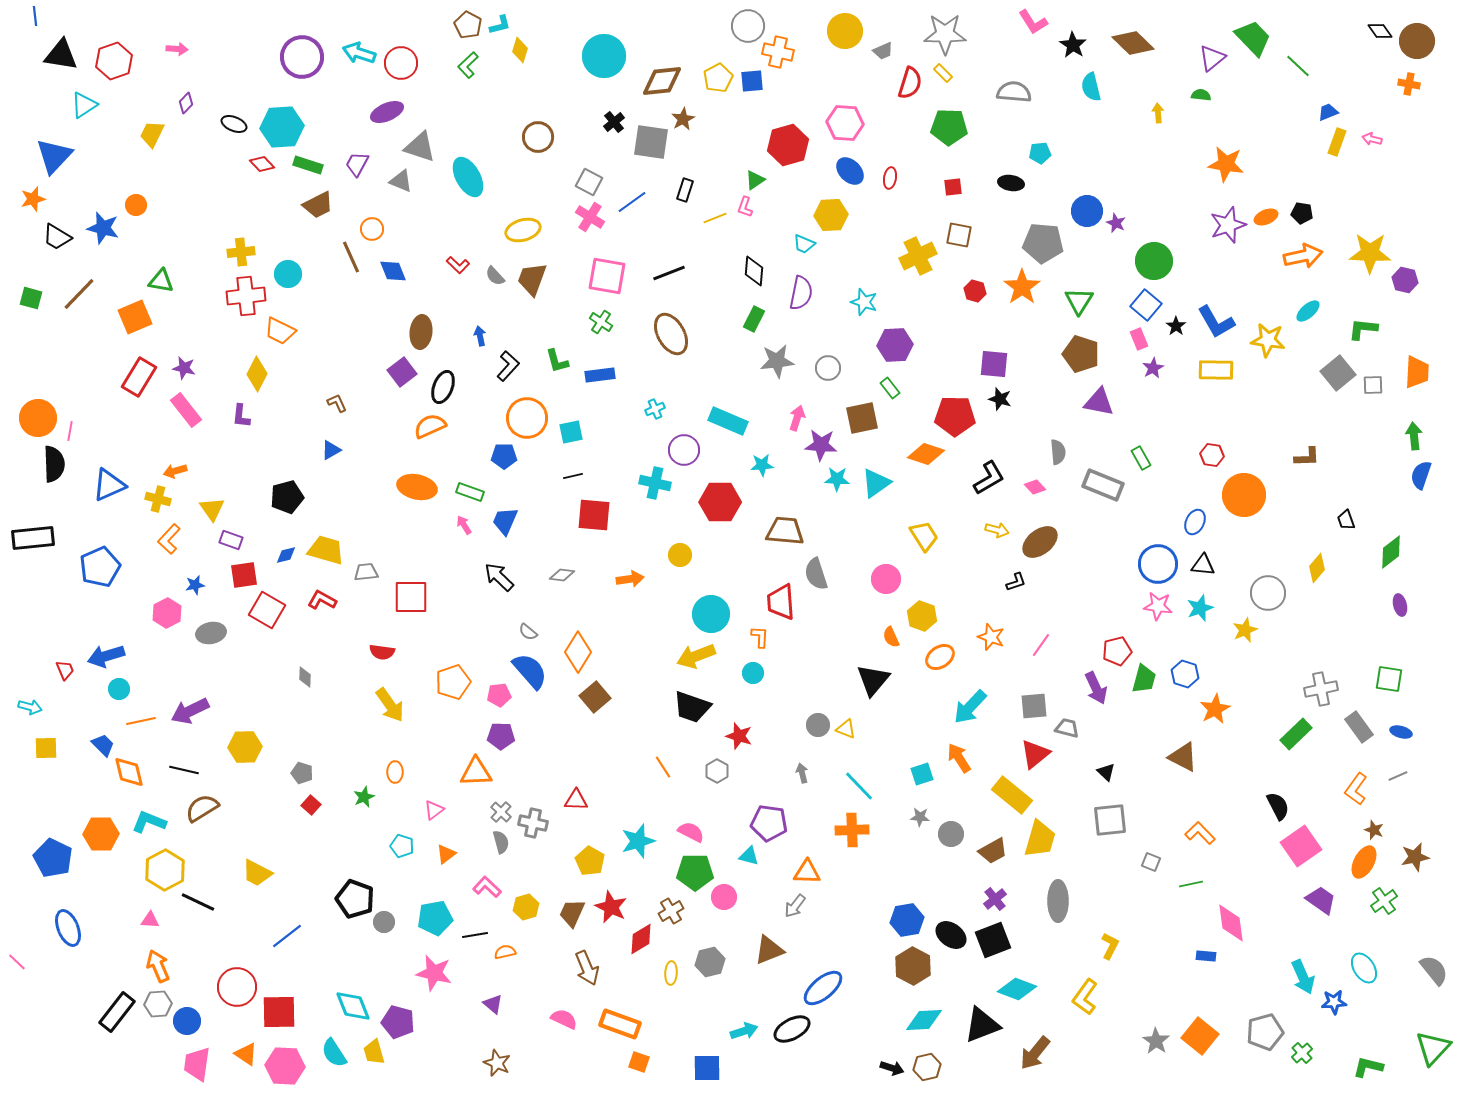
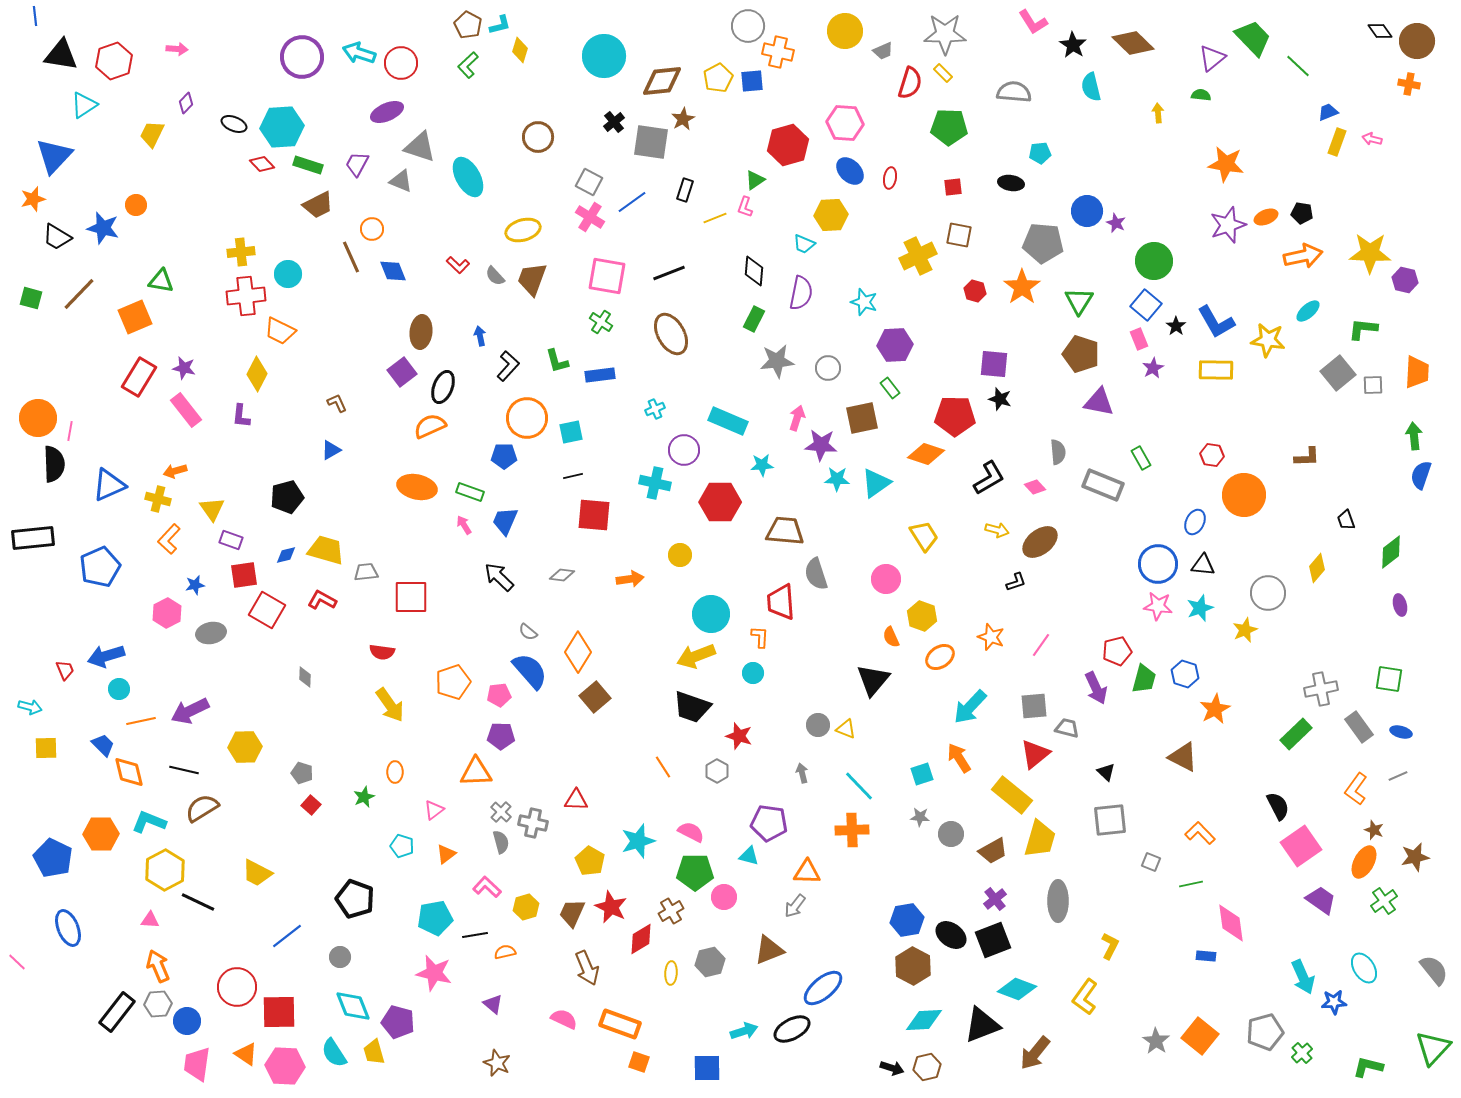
gray circle at (384, 922): moved 44 px left, 35 px down
